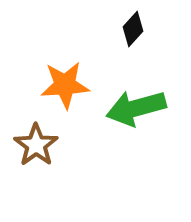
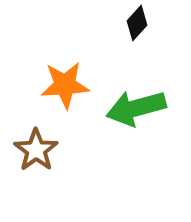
black diamond: moved 4 px right, 6 px up
brown star: moved 5 px down
